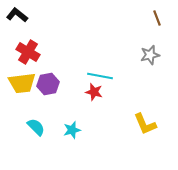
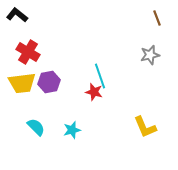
cyan line: rotated 60 degrees clockwise
purple hexagon: moved 1 px right, 2 px up
yellow L-shape: moved 3 px down
